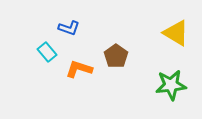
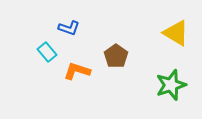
orange L-shape: moved 2 px left, 2 px down
green star: rotated 12 degrees counterclockwise
